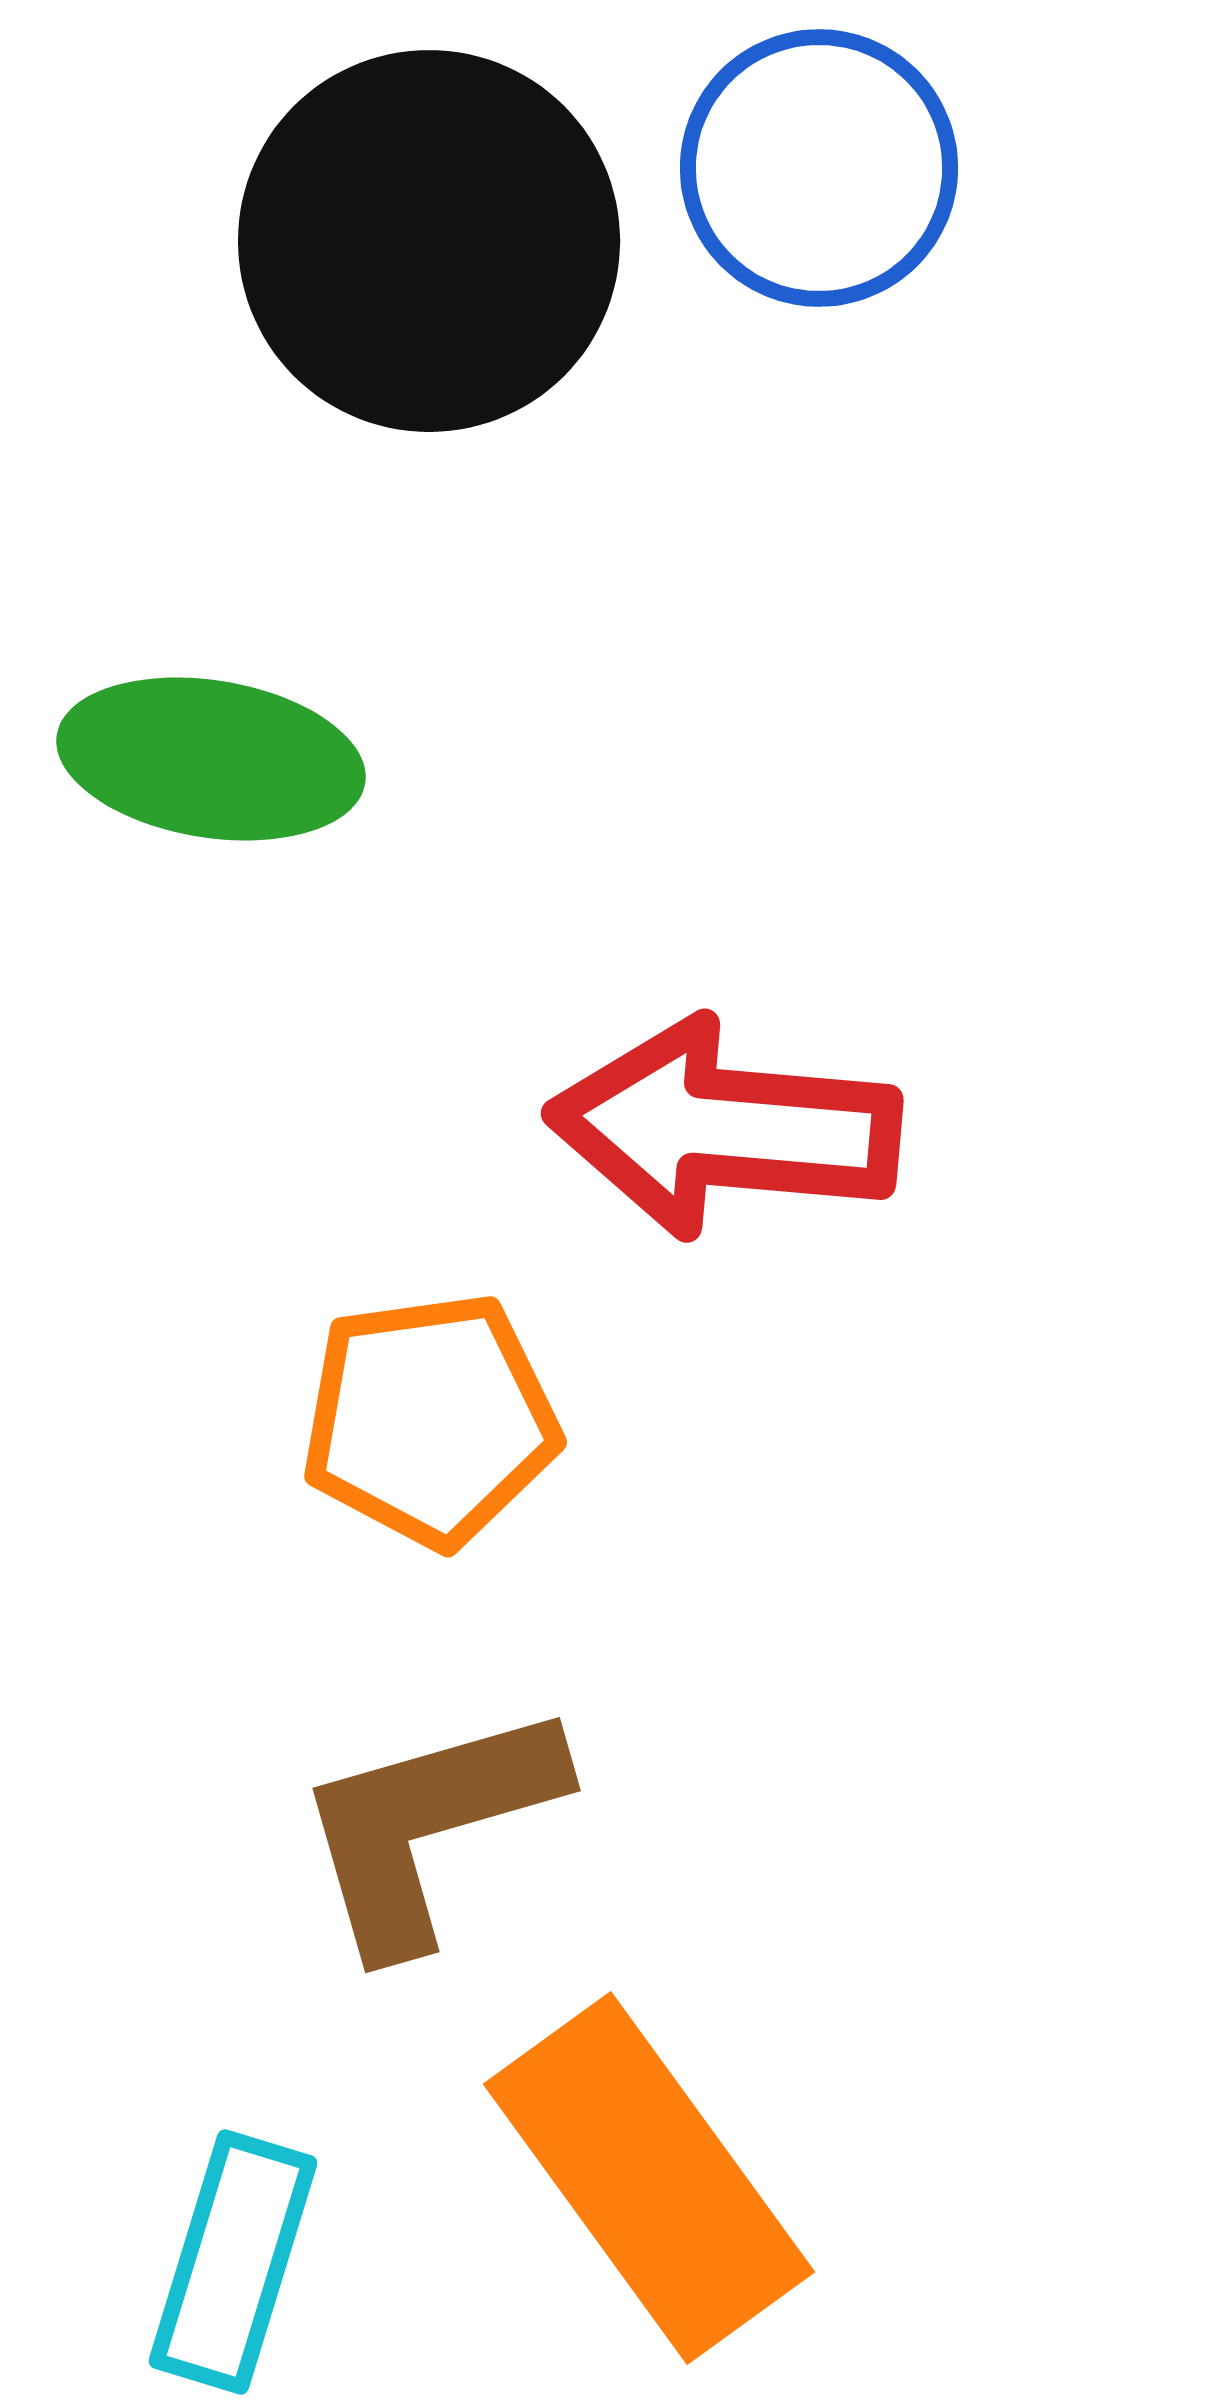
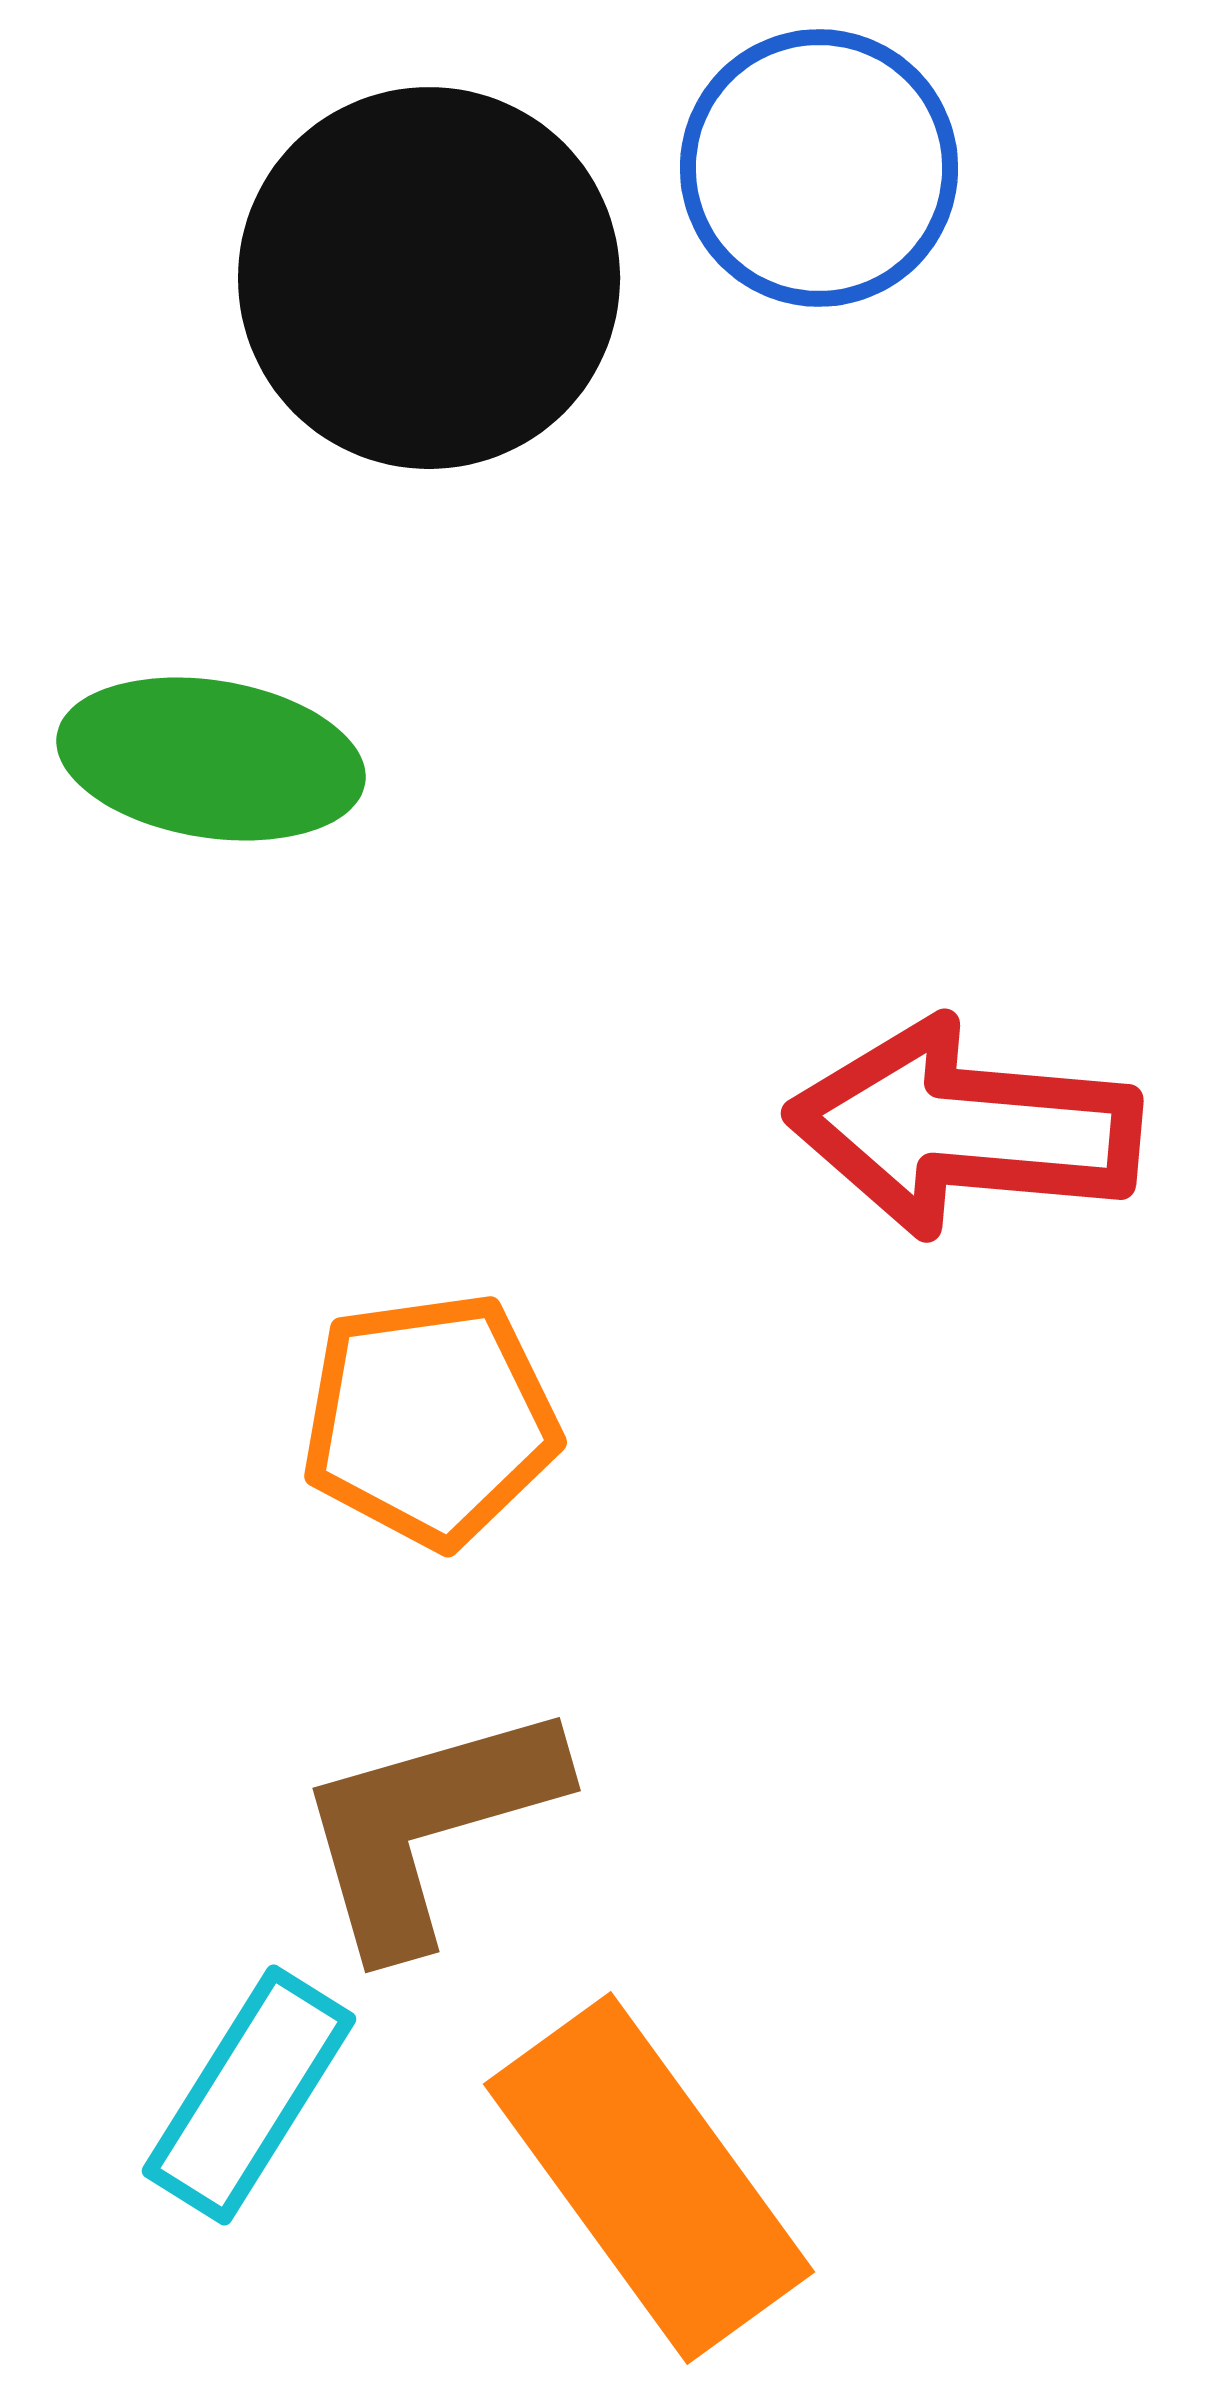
black circle: moved 37 px down
red arrow: moved 240 px right
cyan rectangle: moved 16 px right, 167 px up; rotated 15 degrees clockwise
